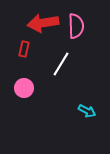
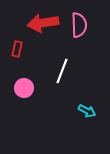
pink semicircle: moved 3 px right, 1 px up
red rectangle: moved 7 px left
white line: moved 1 px right, 7 px down; rotated 10 degrees counterclockwise
